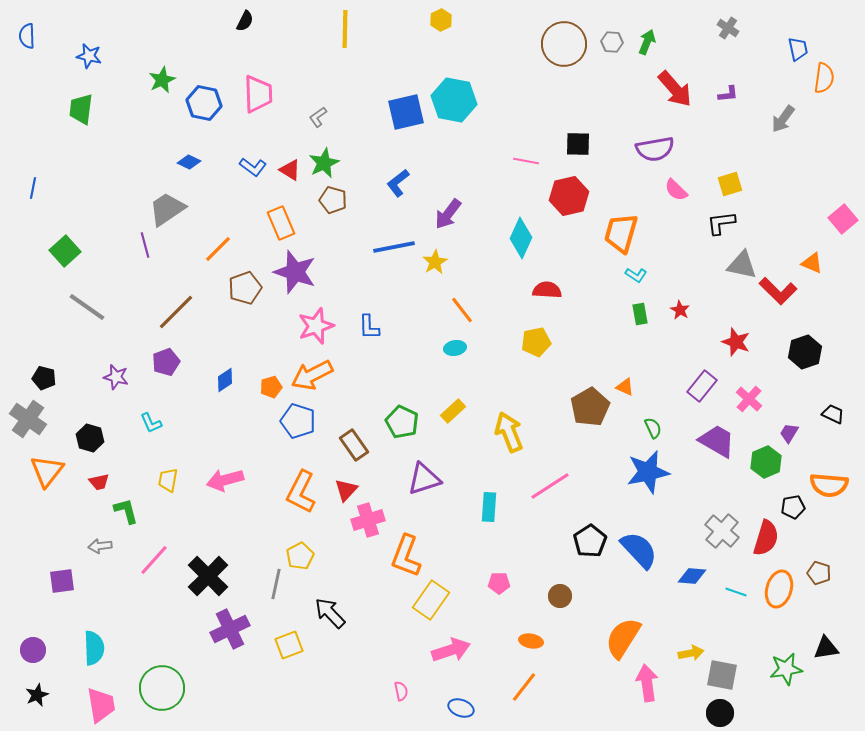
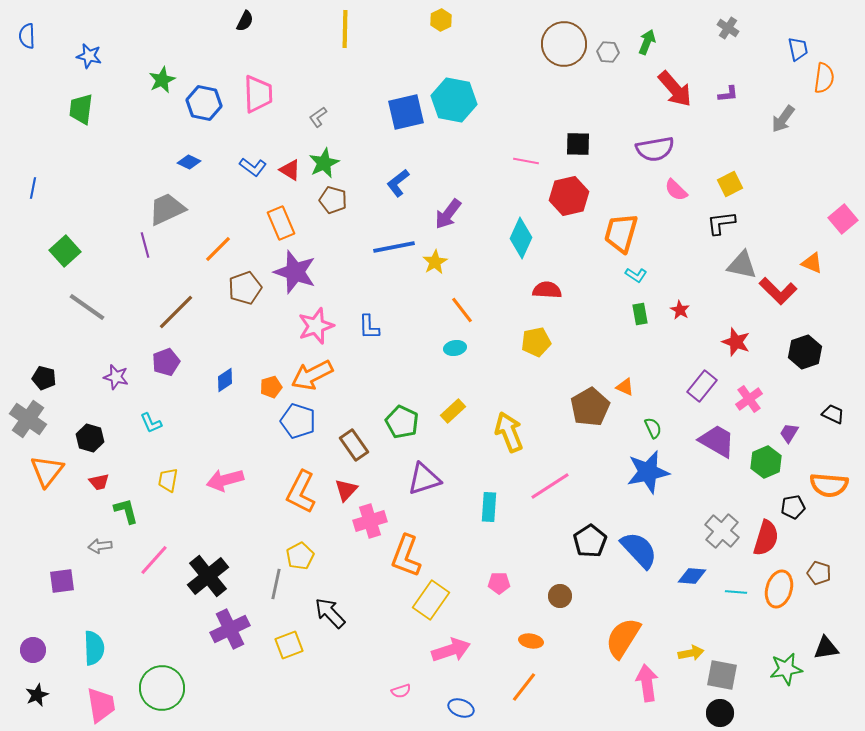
gray hexagon at (612, 42): moved 4 px left, 10 px down
yellow square at (730, 184): rotated 10 degrees counterclockwise
gray trapezoid at (167, 209): rotated 9 degrees clockwise
pink cross at (749, 399): rotated 12 degrees clockwise
pink cross at (368, 520): moved 2 px right, 1 px down
black cross at (208, 576): rotated 6 degrees clockwise
cyan line at (736, 592): rotated 15 degrees counterclockwise
pink semicircle at (401, 691): rotated 84 degrees clockwise
